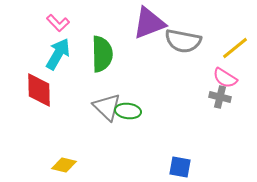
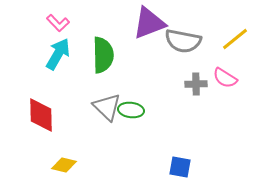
yellow line: moved 9 px up
green semicircle: moved 1 px right, 1 px down
red diamond: moved 2 px right, 25 px down
gray cross: moved 24 px left, 13 px up; rotated 15 degrees counterclockwise
green ellipse: moved 3 px right, 1 px up
